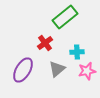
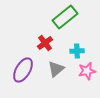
cyan cross: moved 1 px up
gray triangle: moved 1 px left
